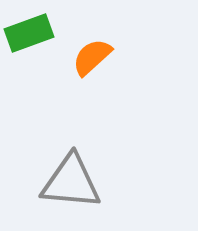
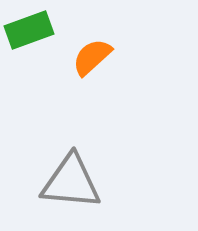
green rectangle: moved 3 px up
